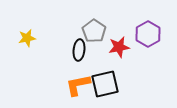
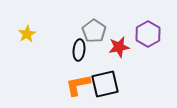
yellow star: moved 4 px up; rotated 18 degrees counterclockwise
